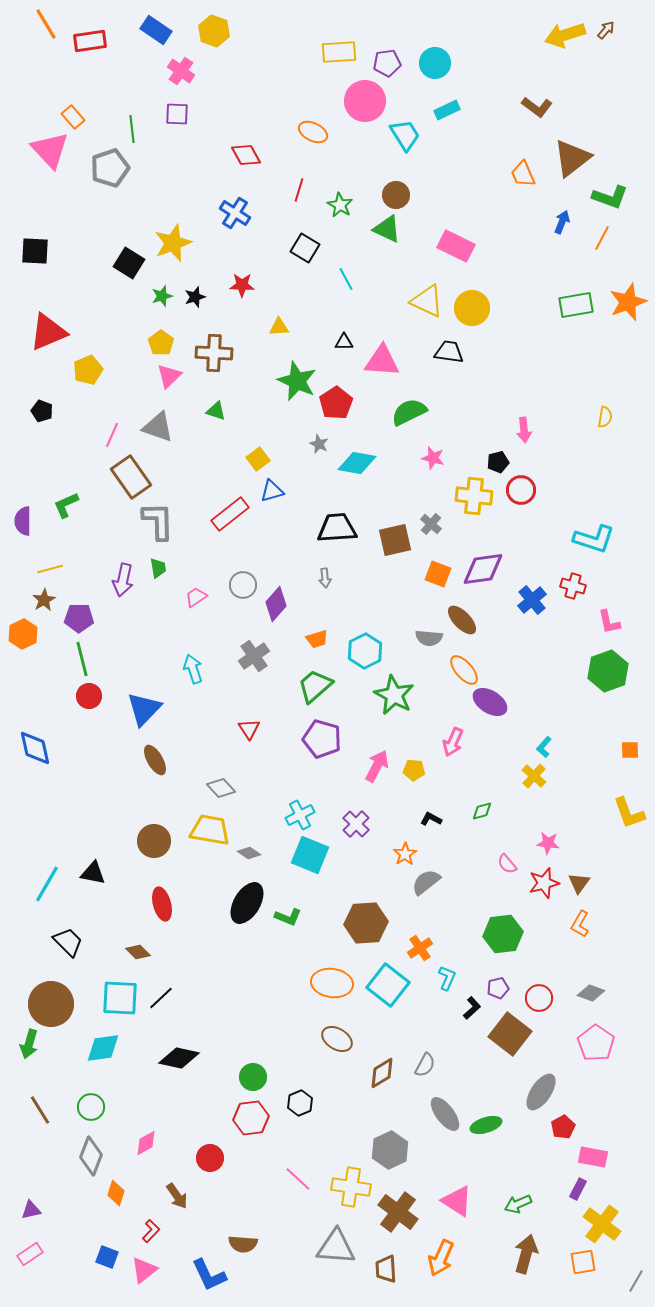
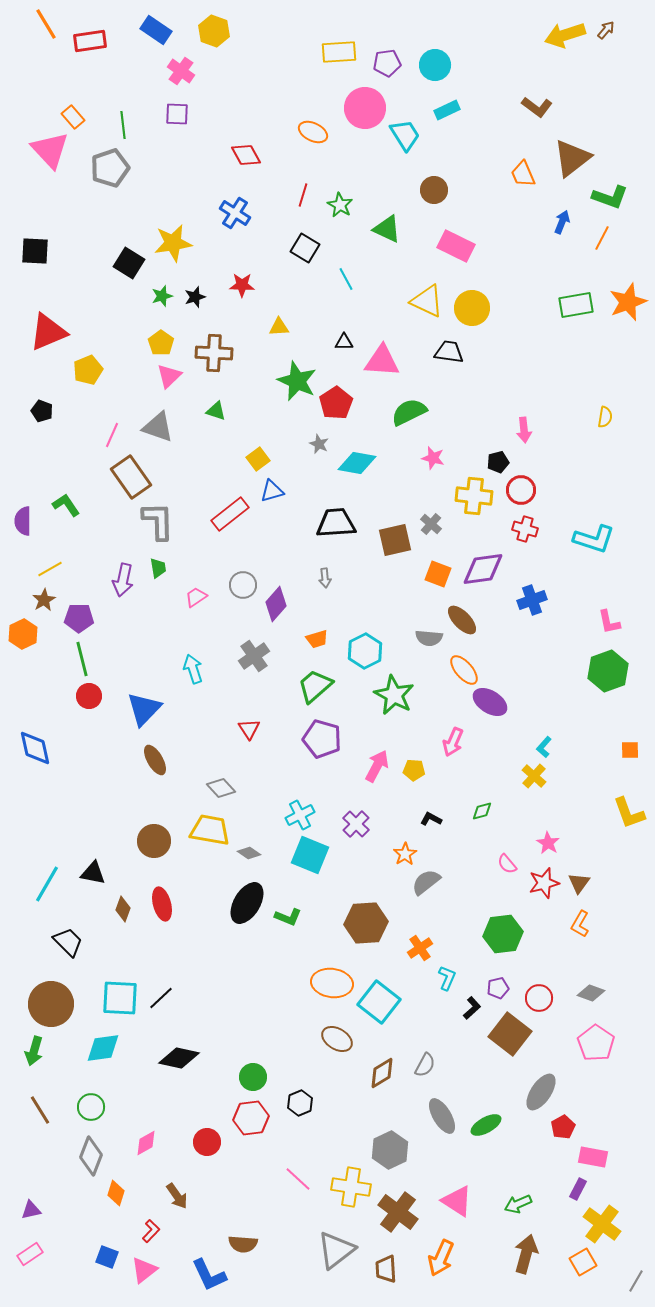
cyan circle at (435, 63): moved 2 px down
pink circle at (365, 101): moved 7 px down
green line at (132, 129): moved 9 px left, 4 px up
red line at (299, 190): moved 4 px right, 5 px down
brown circle at (396, 195): moved 38 px right, 5 px up
yellow star at (173, 243): rotated 12 degrees clockwise
green L-shape at (66, 505): rotated 80 degrees clockwise
black trapezoid at (337, 528): moved 1 px left, 5 px up
yellow line at (50, 569): rotated 15 degrees counterclockwise
red cross at (573, 586): moved 48 px left, 57 px up
blue cross at (532, 600): rotated 20 degrees clockwise
pink star at (548, 843): rotated 25 degrees clockwise
brown diamond at (138, 952): moved 15 px left, 43 px up; rotated 65 degrees clockwise
cyan square at (388, 985): moved 9 px left, 17 px down
green arrow at (29, 1044): moved 5 px right, 7 px down
gray ellipse at (445, 1114): moved 3 px left, 2 px down; rotated 6 degrees clockwise
green ellipse at (486, 1125): rotated 12 degrees counterclockwise
red circle at (210, 1158): moved 3 px left, 16 px up
gray triangle at (336, 1247): moved 3 px down; rotated 42 degrees counterclockwise
orange square at (583, 1262): rotated 20 degrees counterclockwise
